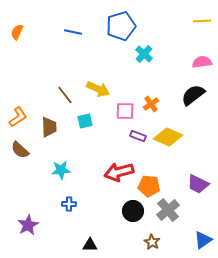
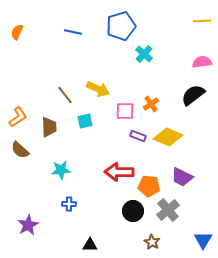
red arrow: rotated 16 degrees clockwise
purple trapezoid: moved 16 px left, 7 px up
blue triangle: rotated 24 degrees counterclockwise
